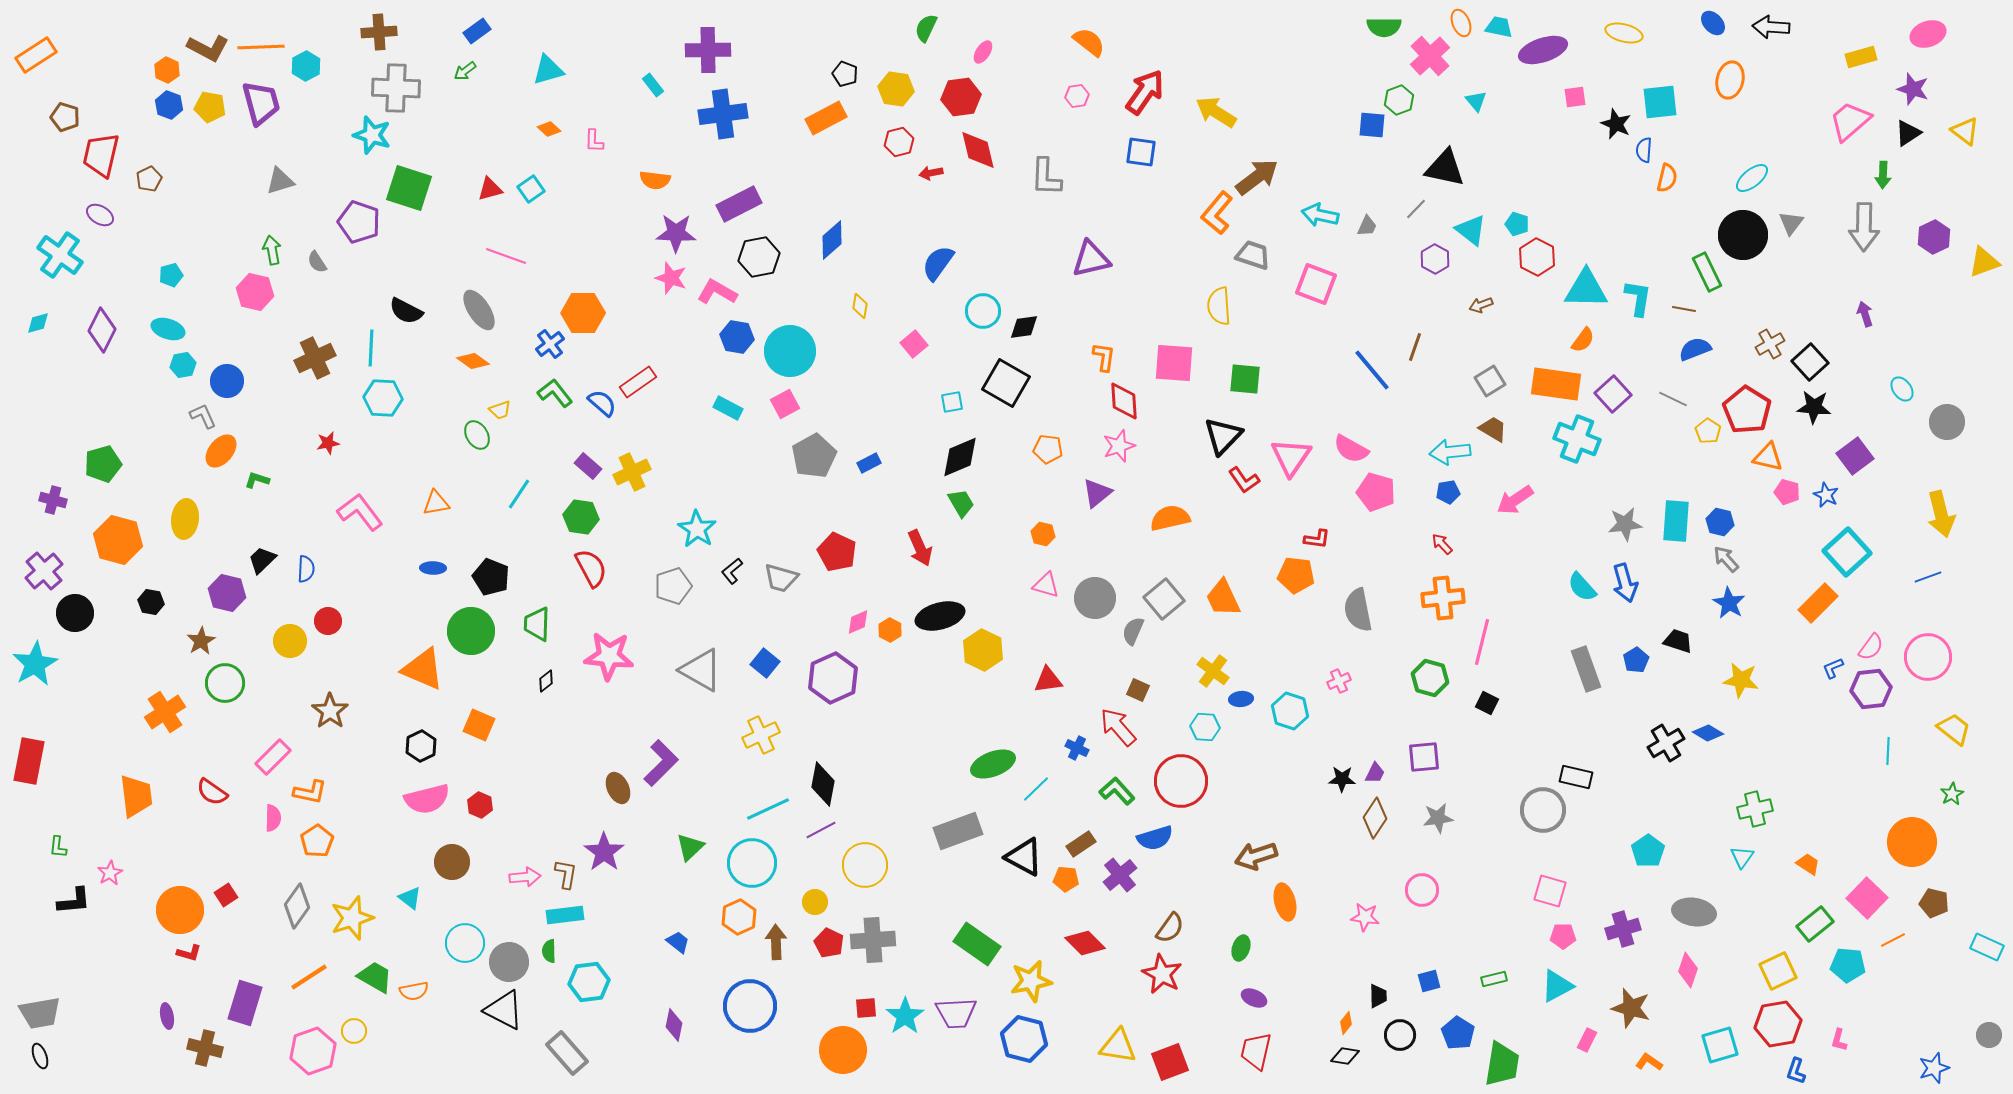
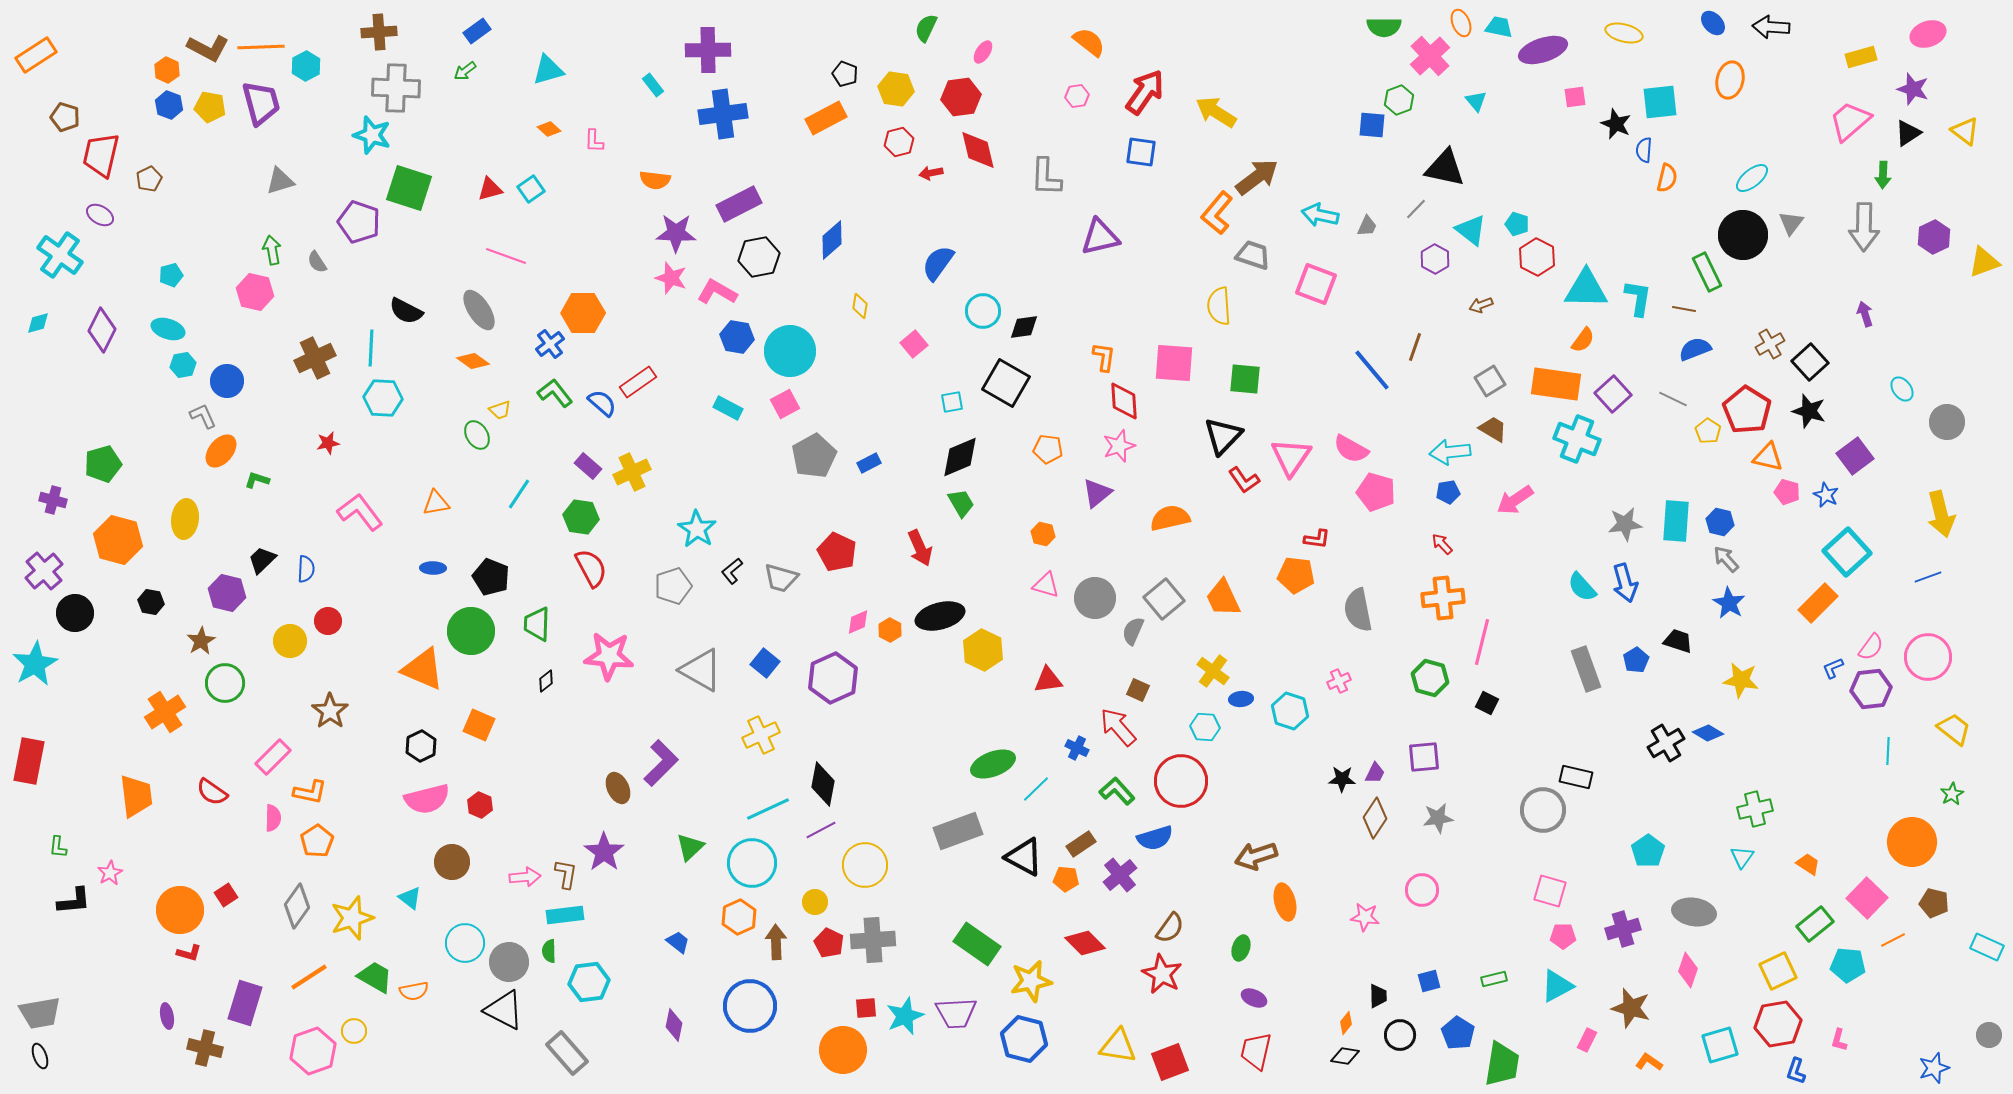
purple triangle at (1091, 259): moved 9 px right, 22 px up
black star at (1814, 407): moved 5 px left, 4 px down; rotated 12 degrees clockwise
cyan star at (905, 1016): rotated 12 degrees clockwise
